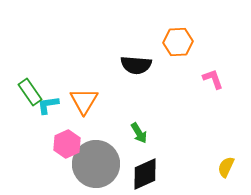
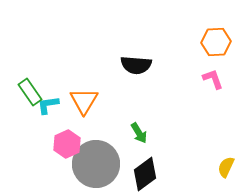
orange hexagon: moved 38 px right
black diamond: rotated 12 degrees counterclockwise
